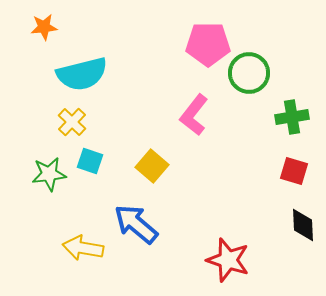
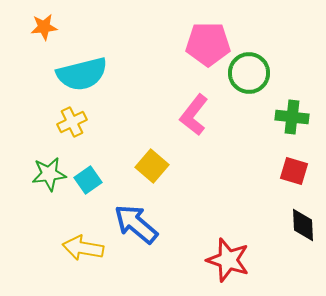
green cross: rotated 16 degrees clockwise
yellow cross: rotated 20 degrees clockwise
cyan square: moved 2 px left, 19 px down; rotated 36 degrees clockwise
